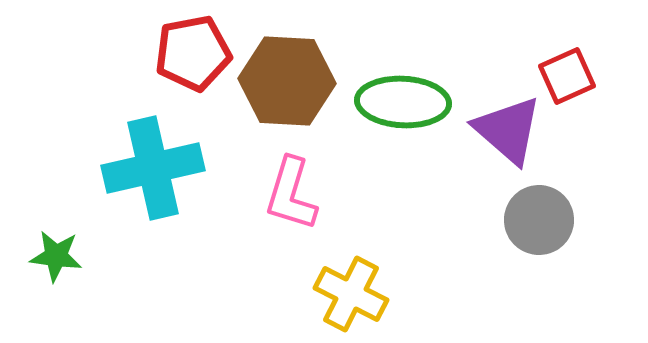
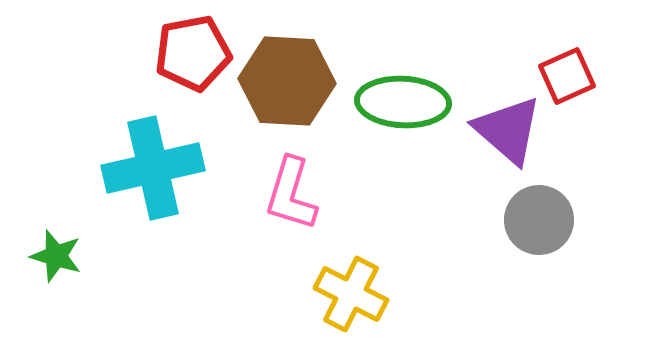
green star: rotated 10 degrees clockwise
